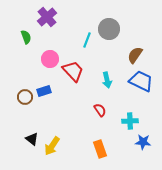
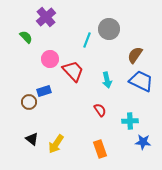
purple cross: moved 1 px left
green semicircle: rotated 24 degrees counterclockwise
brown circle: moved 4 px right, 5 px down
yellow arrow: moved 4 px right, 2 px up
